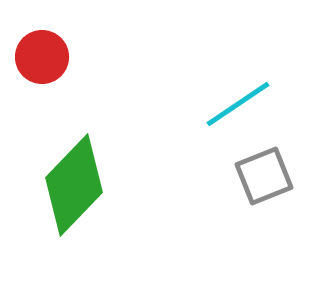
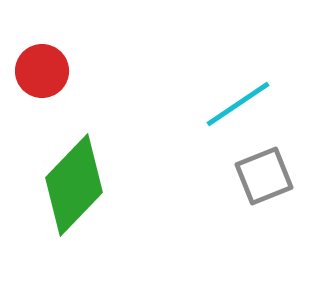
red circle: moved 14 px down
